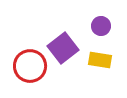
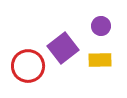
yellow rectangle: rotated 10 degrees counterclockwise
red circle: moved 2 px left
